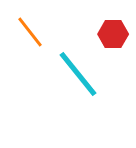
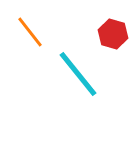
red hexagon: rotated 16 degrees clockwise
